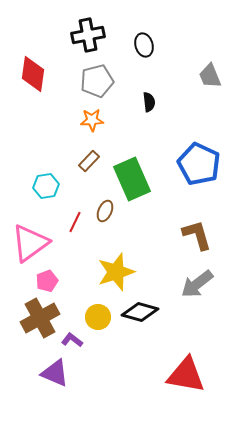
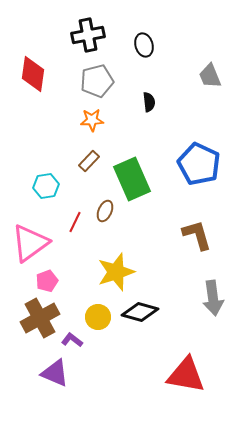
gray arrow: moved 16 px right, 14 px down; rotated 60 degrees counterclockwise
